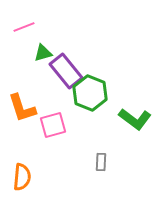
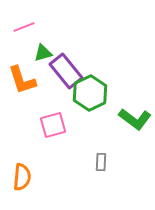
green hexagon: rotated 12 degrees clockwise
orange L-shape: moved 28 px up
